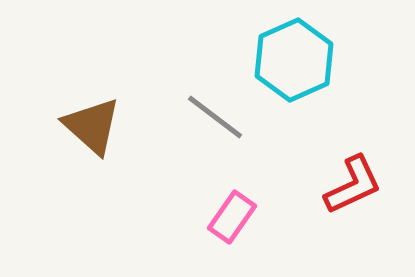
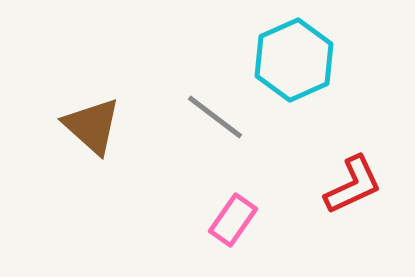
pink rectangle: moved 1 px right, 3 px down
